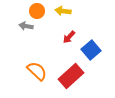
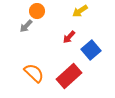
yellow arrow: moved 17 px right; rotated 42 degrees counterclockwise
gray arrow: rotated 56 degrees counterclockwise
orange semicircle: moved 3 px left, 2 px down
red rectangle: moved 2 px left
